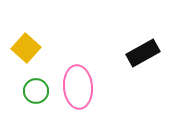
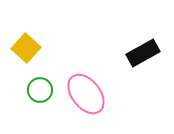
pink ellipse: moved 8 px right, 7 px down; rotated 33 degrees counterclockwise
green circle: moved 4 px right, 1 px up
